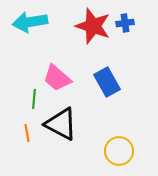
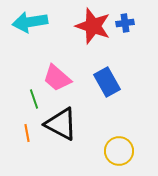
green line: rotated 24 degrees counterclockwise
